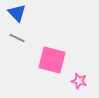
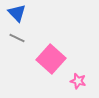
pink square: moved 1 px left, 1 px up; rotated 28 degrees clockwise
pink star: moved 1 px left
